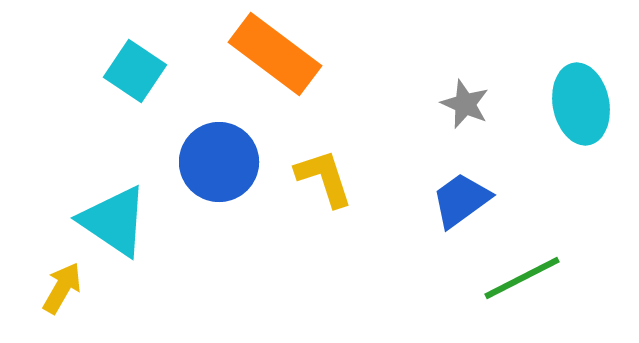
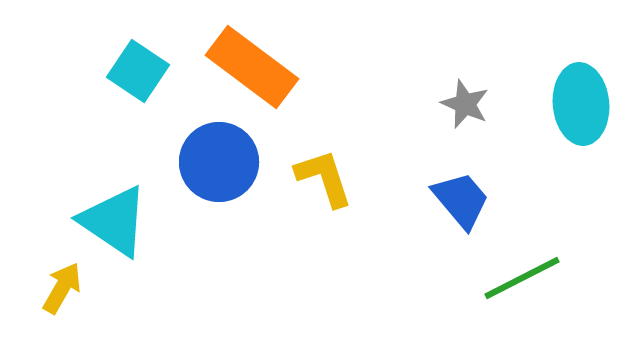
orange rectangle: moved 23 px left, 13 px down
cyan square: moved 3 px right
cyan ellipse: rotated 6 degrees clockwise
blue trapezoid: rotated 86 degrees clockwise
